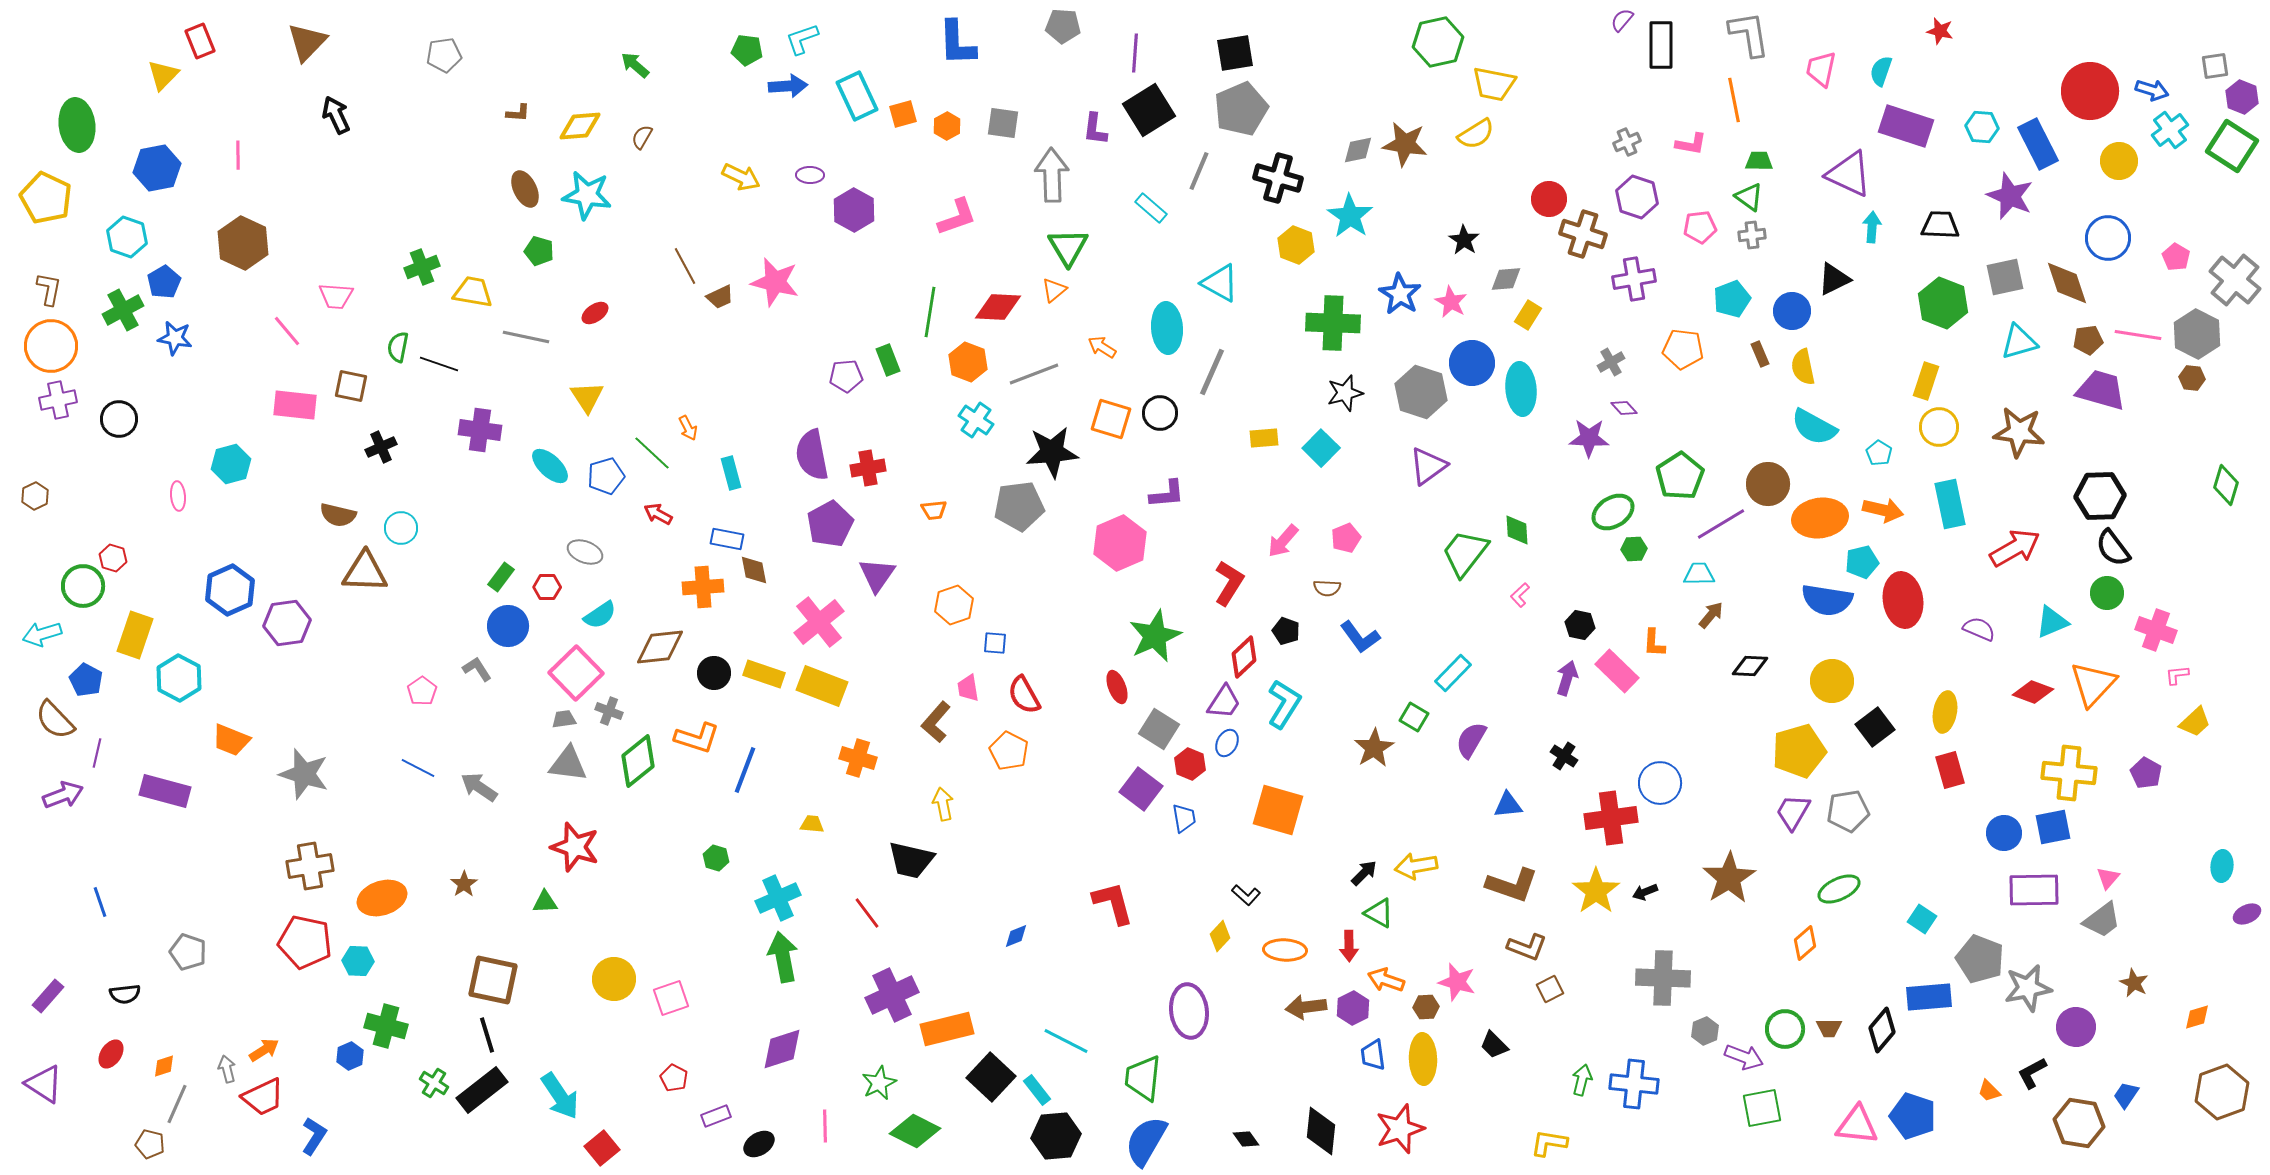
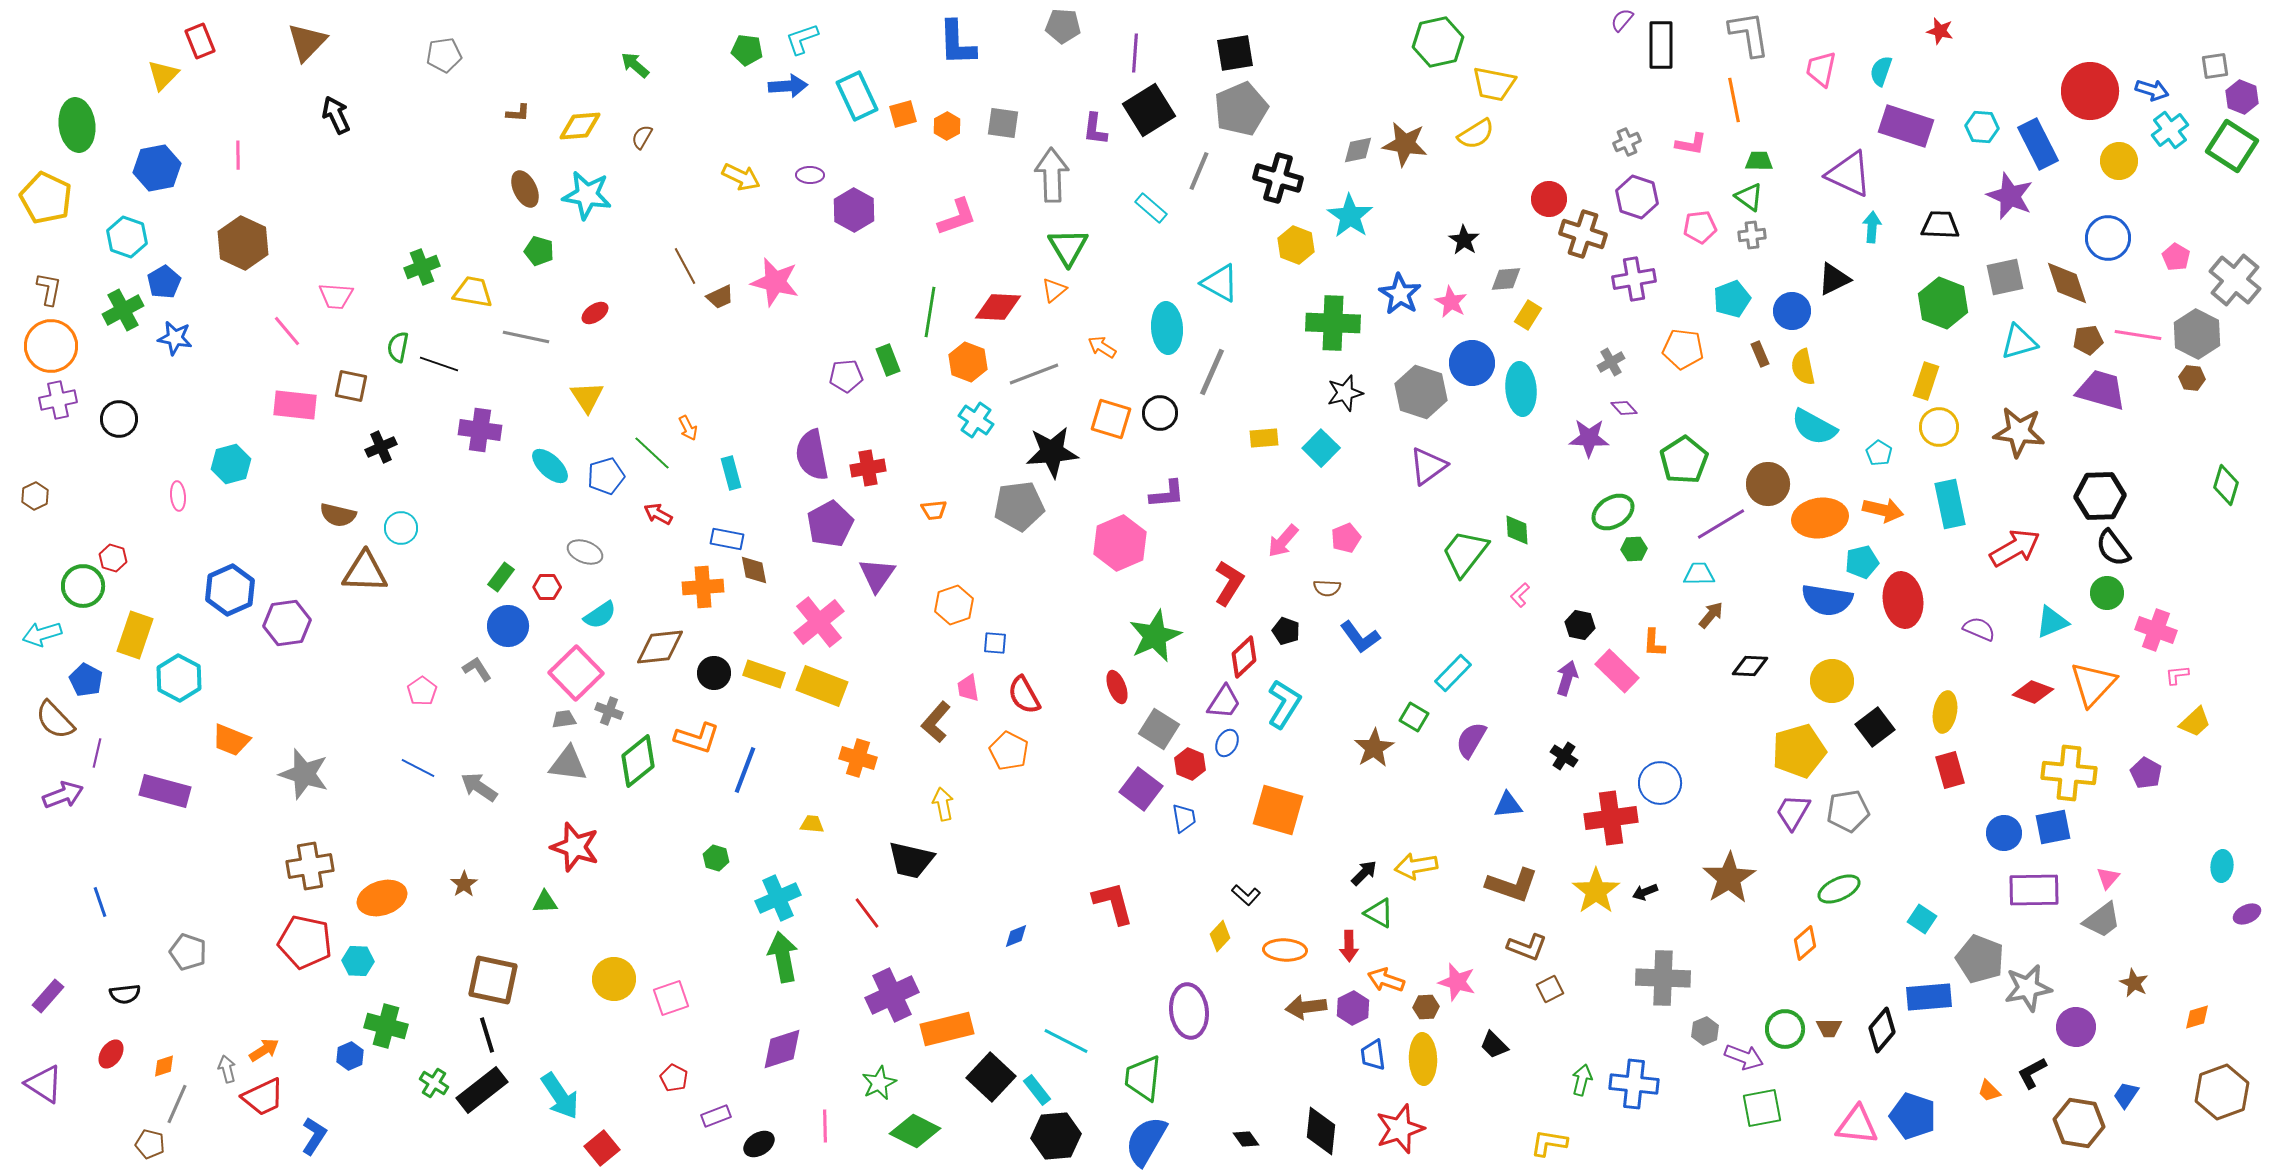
green pentagon at (1680, 476): moved 4 px right, 16 px up
